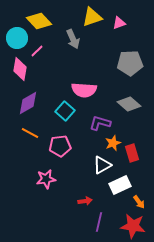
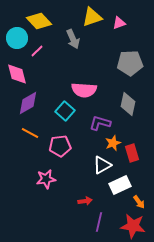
pink diamond: moved 3 px left, 5 px down; rotated 25 degrees counterclockwise
gray diamond: moved 1 px left; rotated 60 degrees clockwise
